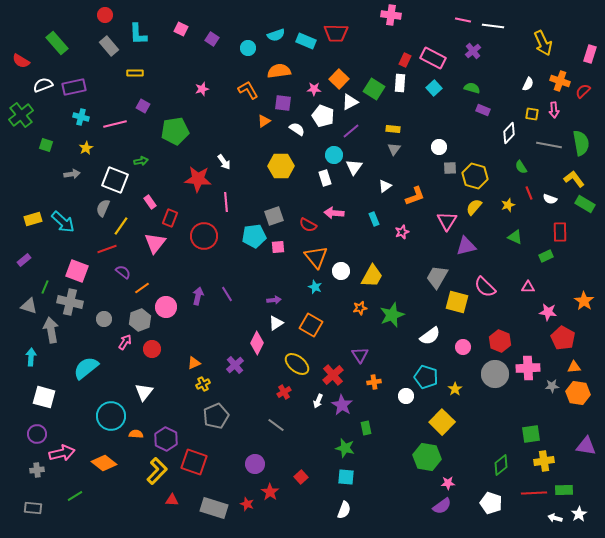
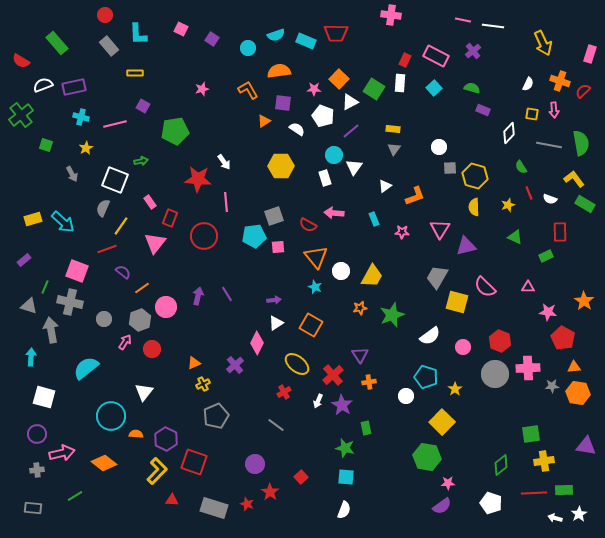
pink rectangle at (433, 58): moved 3 px right, 2 px up
gray arrow at (72, 174): rotated 70 degrees clockwise
yellow semicircle at (474, 207): rotated 42 degrees counterclockwise
pink triangle at (447, 221): moved 7 px left, 8 px down
pink star at (402, 232): rotated 24 degrees clockwise
orange cross at (374, 382): moved 5 px left
